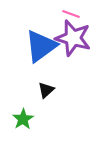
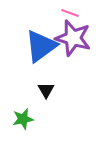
pink line: moved 1 px left, 1 px up
black triangle: rotated 18 degrees counterclockwise
green star: rotated 20 degrees clockwise
